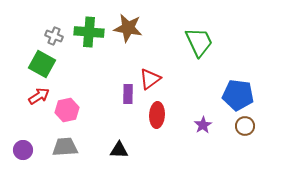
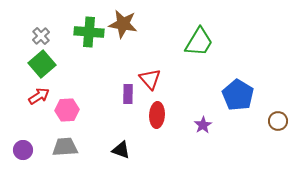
brown star: moved 5 px left, 4 px up
gray cross: moved 13 px left; rotated 24 degrees clockwise
green trapezoid: rotated 56 degrees clockwise
green square: rotated 20 degrees clockwise
red triangle: rotated 35 degrees counterclockwise
blue pentagon: rotated 24 degrees clockwise
pink hexagon: rotated 10 degrees clockwise
brown circle: moved 33 px right, 5 px up
black triangle: moved 2 px right; rotated 18 degrees clockwise
